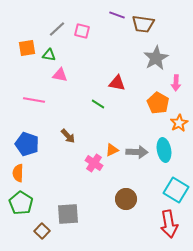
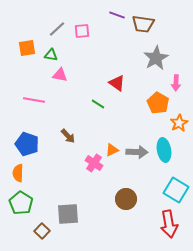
pink square: rotated 21 degrees counterclockwise
green triangle: moved 2 px right
red triangle: rotated 24 degrees clockwise
